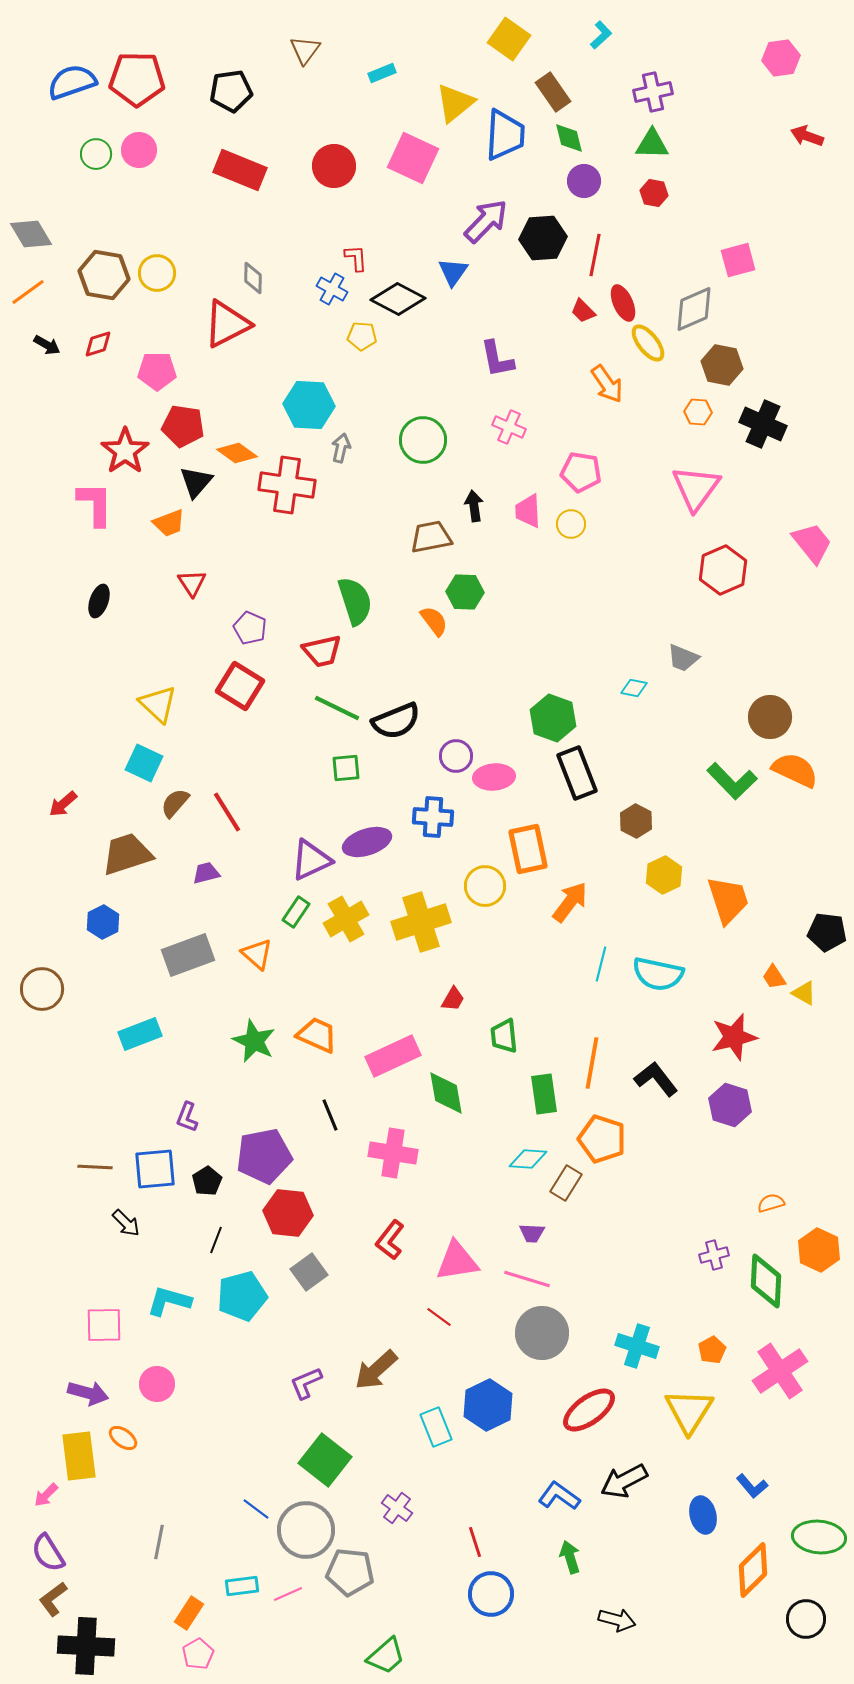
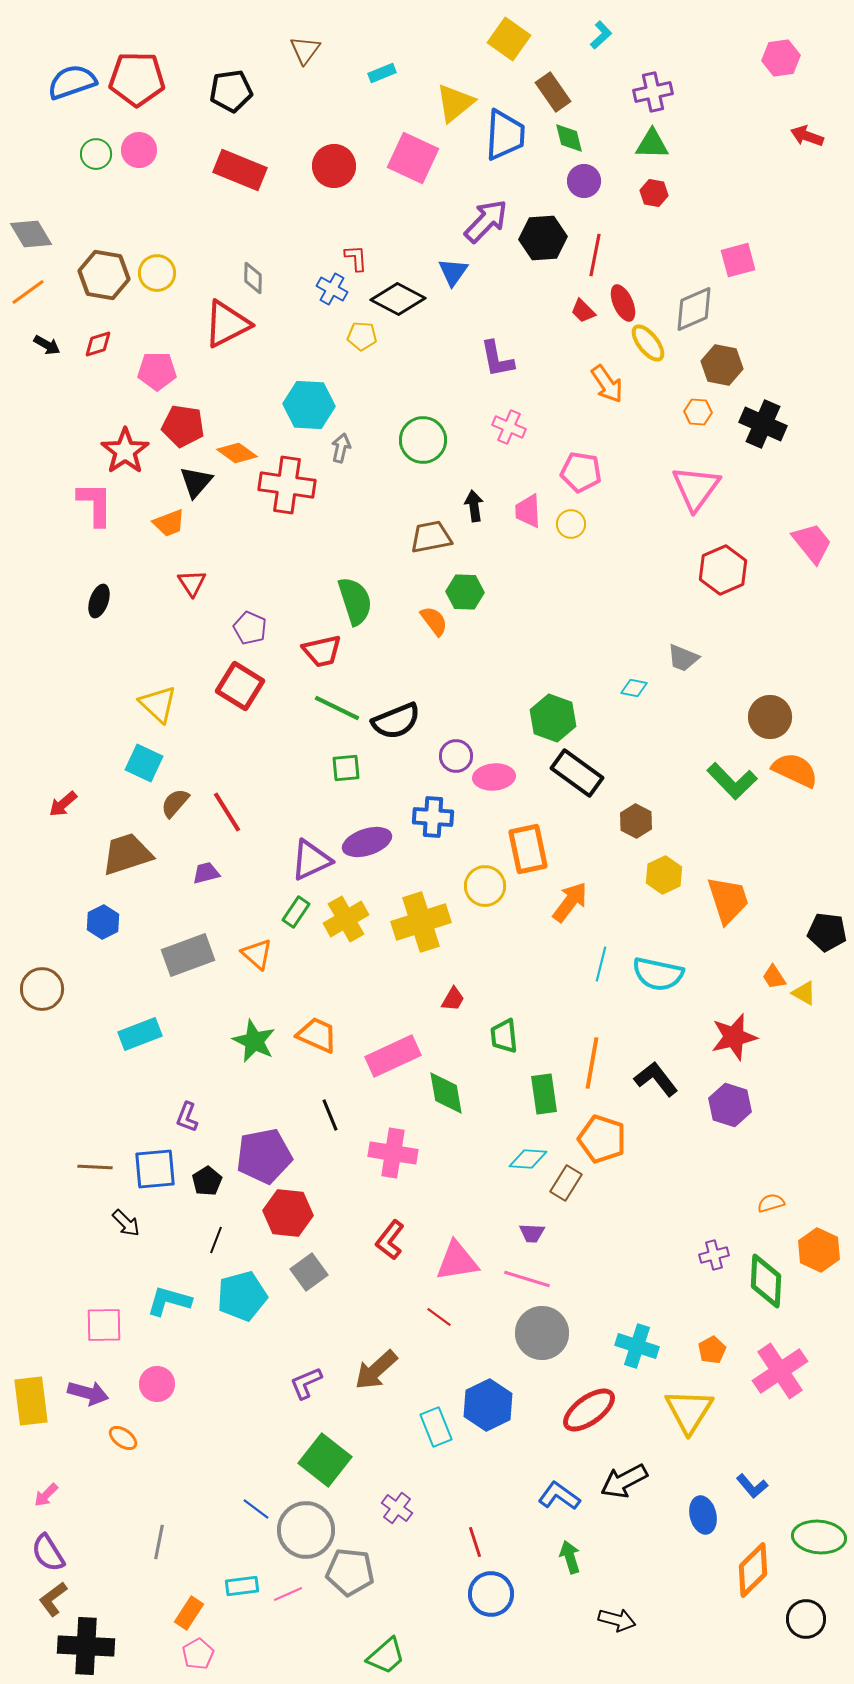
black rectangle at (577, 773): rotated 33 degrees counterclockwise
yellow rectangle at (79, 1456): moved 48 px left, 55 px up
